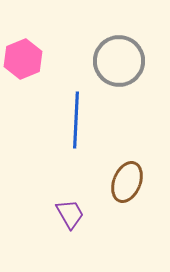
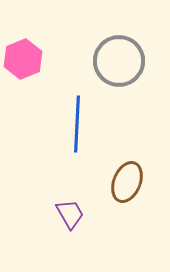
blue line: moved 1 px right, 4 px down
